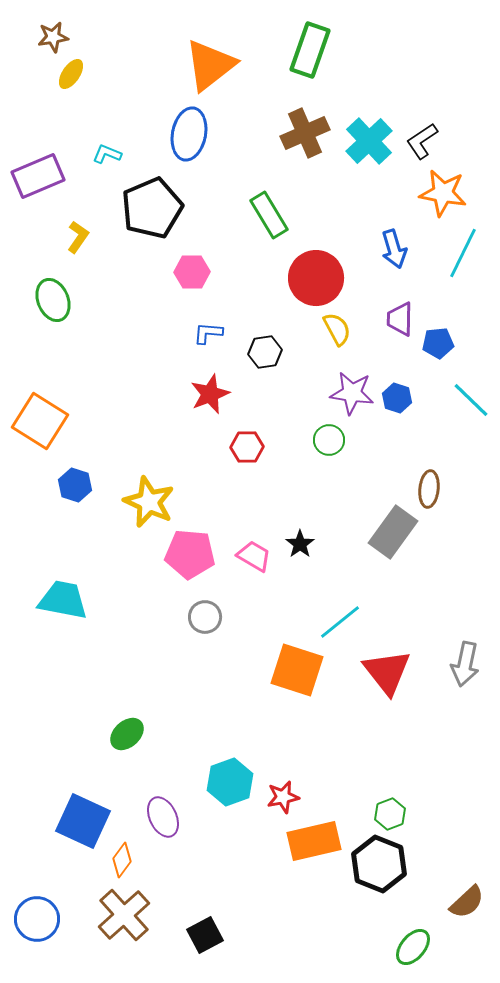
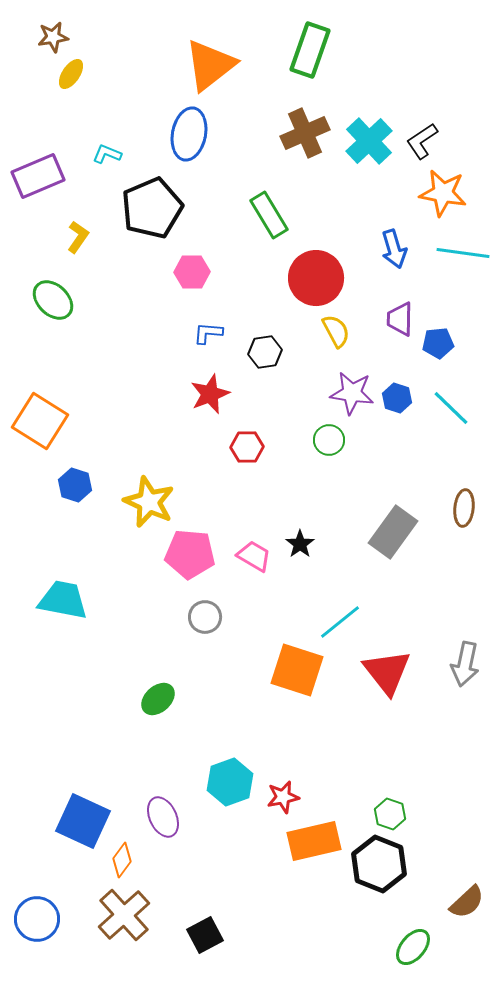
cyan line at (463, 253): rotated 72 degrees clockwise
green ellipse at (53, 300): rotated 24 degrees counterclockwise
yellow semicircle at (337, 329): moved 1 px left, 2 px down
cyan line at (471, 400): moved 20 px left, 8 px down
brown ellipse at (429, 489): moved 35 px right, 19 px down
green ellipse at (127, 734): moved 31 px right, 35 px up
green hexagon at (390, 814): rotated 20 degrees counterclockwise
